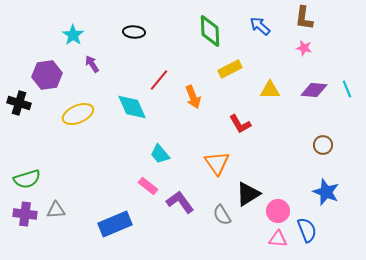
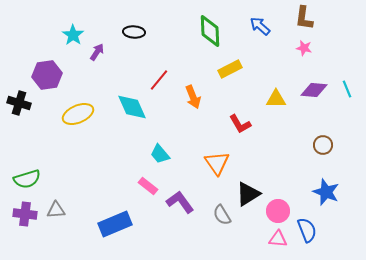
purple arrow: moved 5 px right, 12 px up; rotated 66 degrees clockwise
yellow triangle: moved 6 px right, 9 px down
